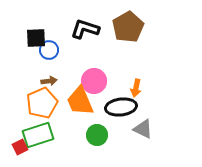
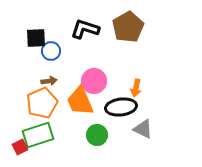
blue circle: moved 2 px right, 1 px down
